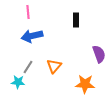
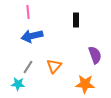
purple semicircle: moved 4 px left, 1 px down
cyan star: moved 2 px down
